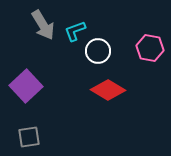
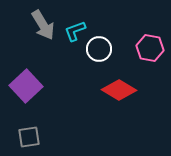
white circle: moved 1 px right, 2 px up
red diamond: moved 11 px right
